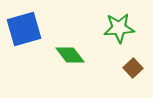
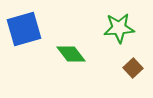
green diamond: moved 1 px right, 1 px up
